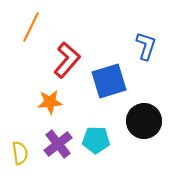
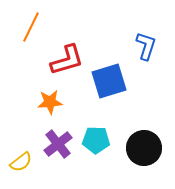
red L-shape: rotated 33 degrees clockwise
black circle: moved 27 px down
yellow semicircle: moved 1 px right, 9 px down; rotated 60 degrees clockwise
